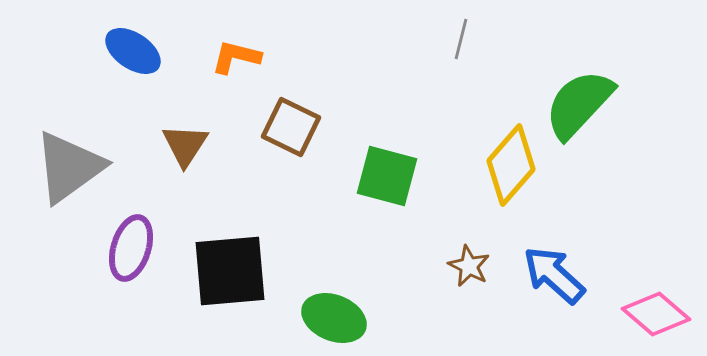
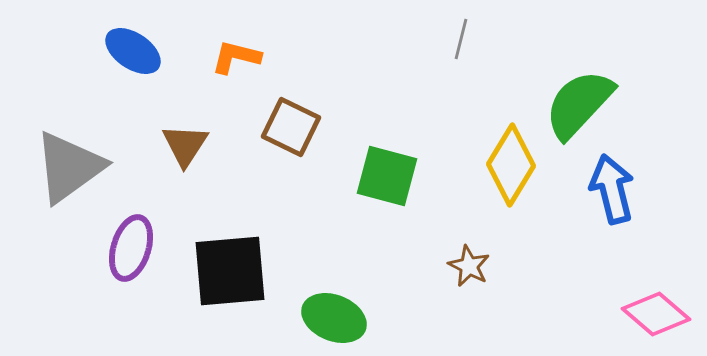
yellow diamond: rotated 10 degrees counterclockwise
blue arrow: moved 58 px right, 86 px up; rotated 34 degrees clockwise
